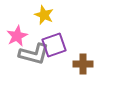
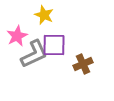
purple square: rotated 20 degrees clockwise
gray L-shape: rotated 40 degrees counterclockwise
brown cross: rotated 24 degrees counterclockwise
